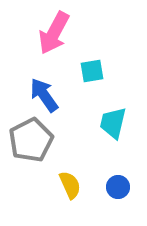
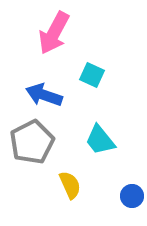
cyan square: moved 4 px down; rotated 35 degrees clockwise
blue arrow: rotated 36 degrees counterclockwise
cyan trapezoid: moved 13 px left, 17 px down; rotated 52 degrees counterclockwise
gray pentagon: moved 1 px right, 2 px down
blue circle: moved 14 px right, 9 px down
